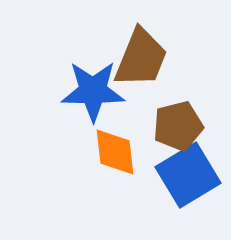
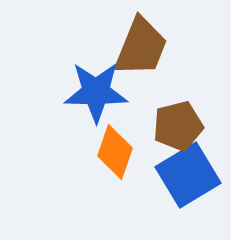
brown trapezoid: moved 11 px up
blue star: moved 3 px right, 1 px down
orange diamond: rotated 26 degrees clockwise
